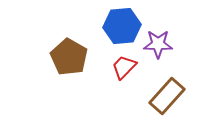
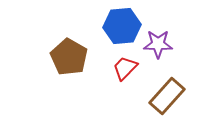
red trapezoid: moved 1 px right, 1 px down
